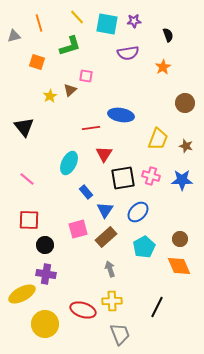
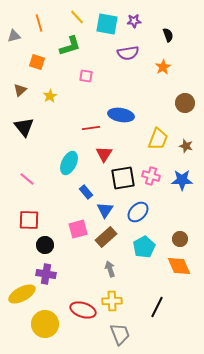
brown triangle at (70, 90): moved 50 px left
